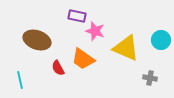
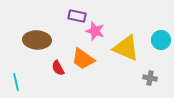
brown ellipse: rotated 16 degrees counterclockwise
cyan line: moved 4 px left, 2 px down
